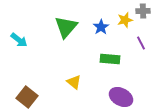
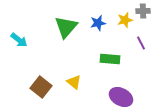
blue star: moved 3 px left, 4 px up; rotated 21 degrees clockwise
brown square: moved 14 px right, 10 px up
